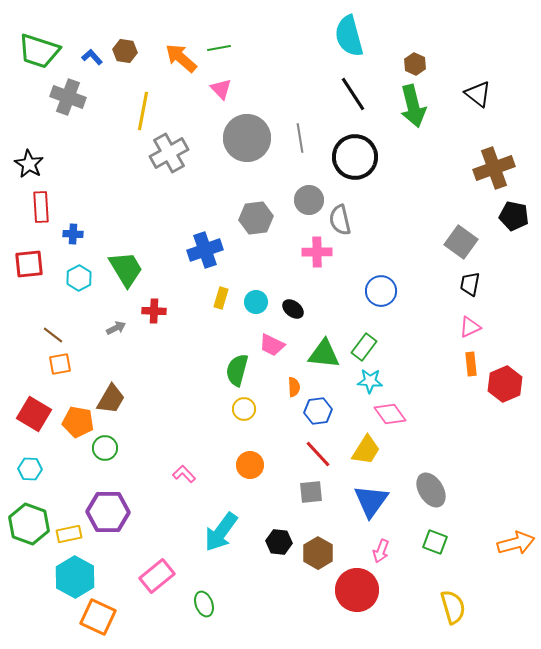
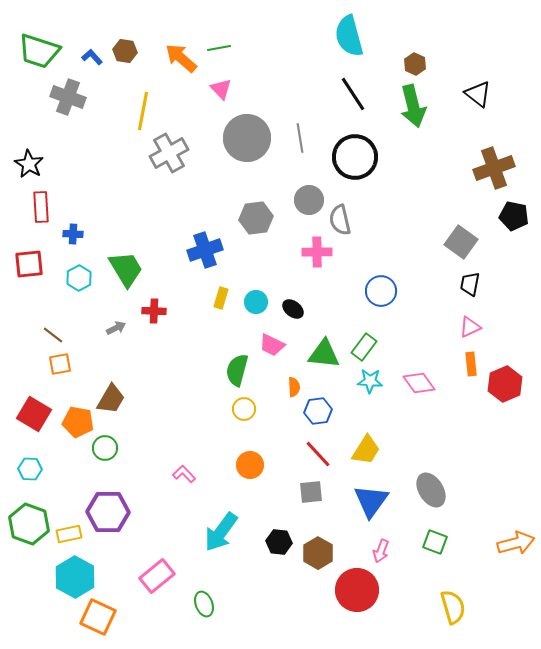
pink diamond at (390, 414): moved 29 px right, 31 px up
